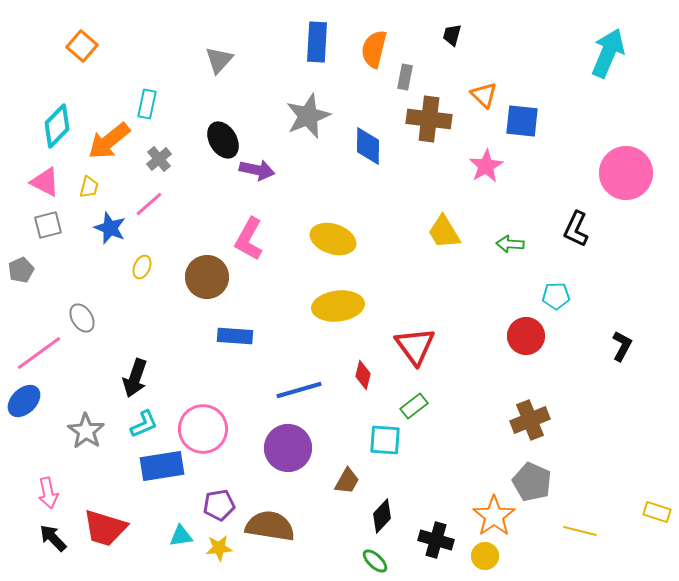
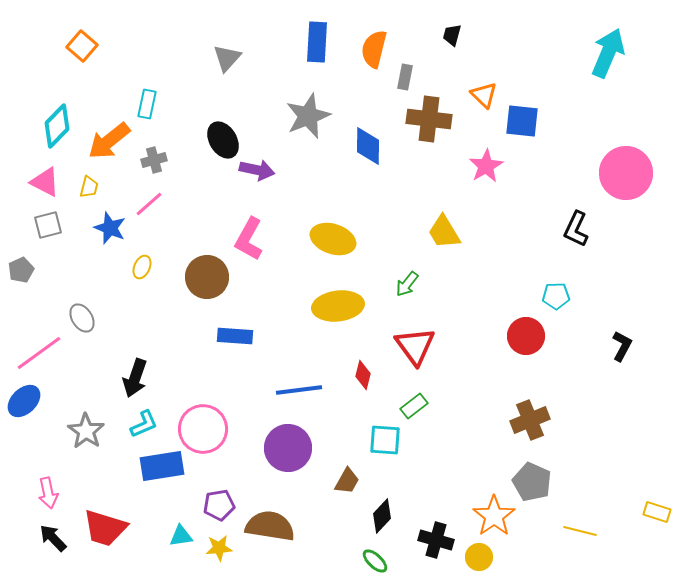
gray triangle at (219, 60): moved 8 px right, 2 px up
gray cross at (159, 159): moved 5 px left, 1 px down; rotated 25 degrees clockwise
green arrow at (510, 244): moved 103 px left, 40 px down; rotated 56 degrees counterclockwise
blue line at (299, 390): rotated 9 degrees clockwise
yellow circle at (485, 556): moved 6 px left, 1 px down
